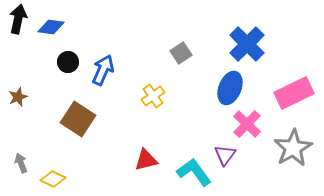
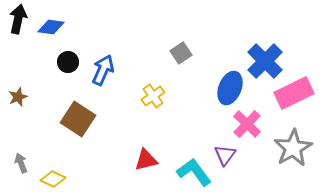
blue cross: moved 18 px right, 17 px down
